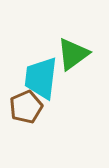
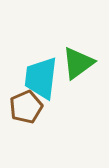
green triangle: moved 5 px right, 9 px down
